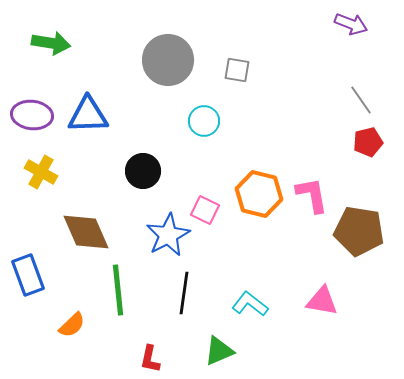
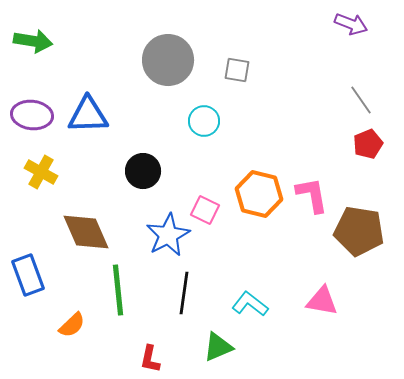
green arrow: moved 18 px left, 2 px up
red pentagon: moved 2 px down; rotated 8 degrees counterclockwise
green triangle: moved 1 px left, 4 px up
